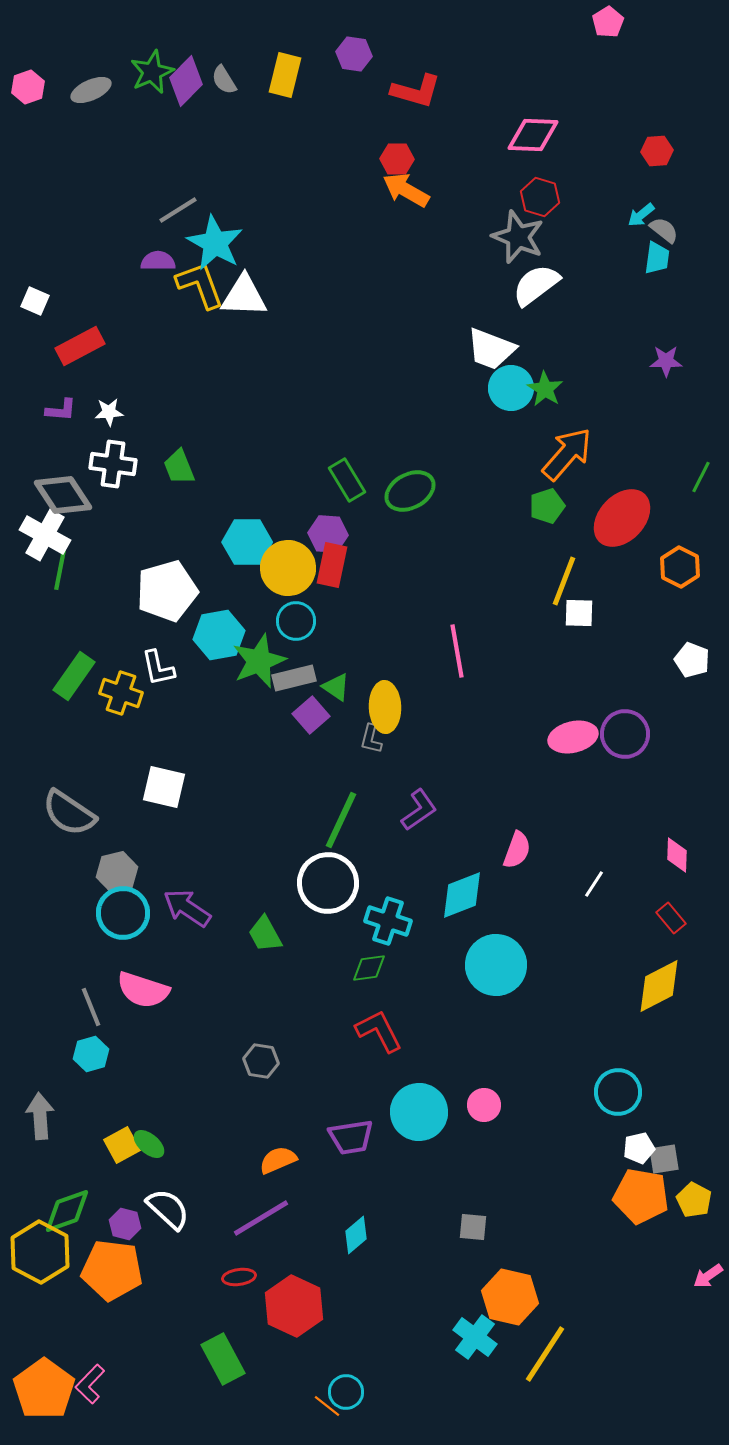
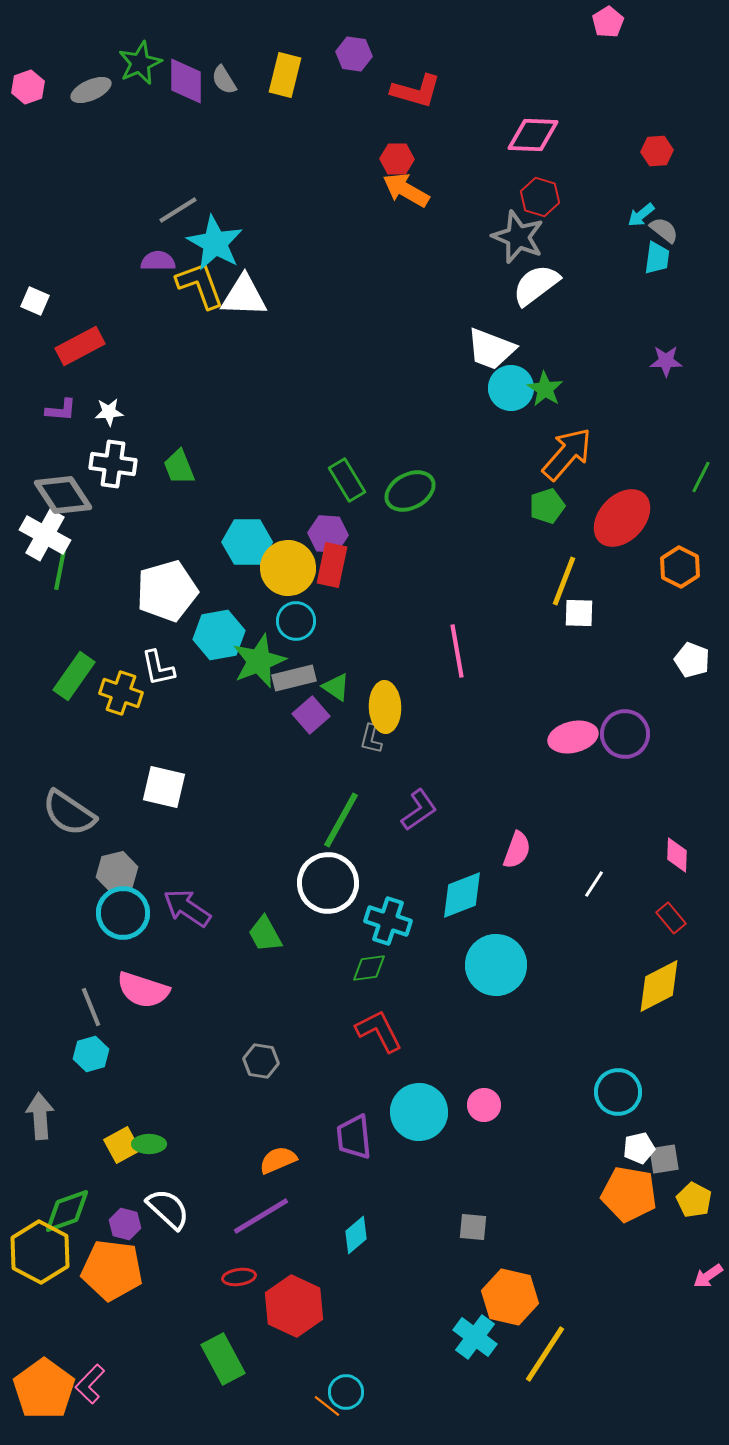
green star at (152, 72): moved 12 px left, 9 px up
purple diamond at (186, 81): rotated 45 degrees counterclockwise
green line at (341, 820): rotated 4 degrees clockwise
purple trapezoid at (351, 1137): moved 3 px right; rotated 93 degrees clockwise
green ellipse at (149, 1144): rotated 40 degrees counterclockwise
orange pentagon at (641, 1196): moved 12 px left, 2 px up
purple line at (261, 1218): moved 2 px up
